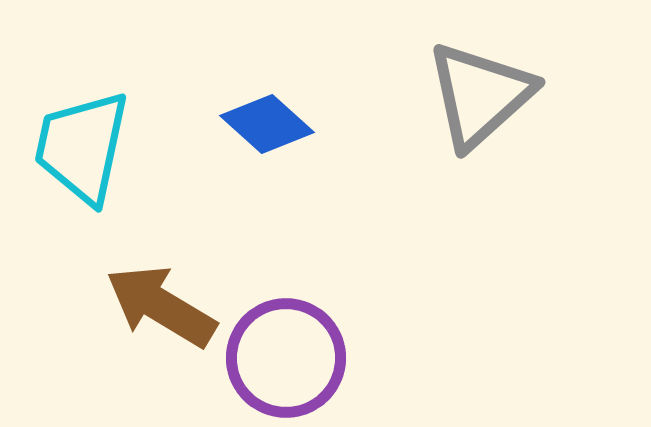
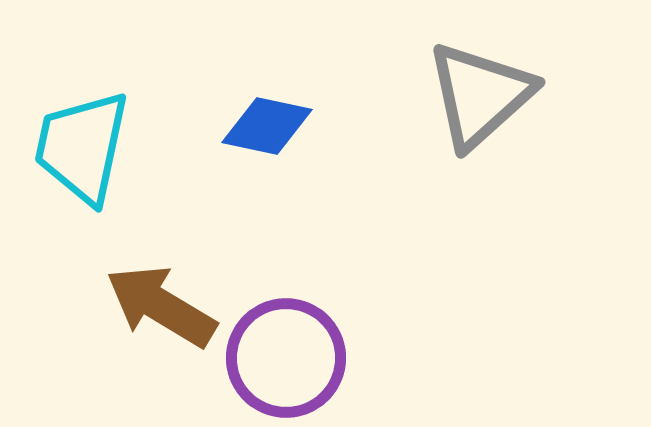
blue diamond: moved 2 px down; rotated 30 degrees counterclockwise
